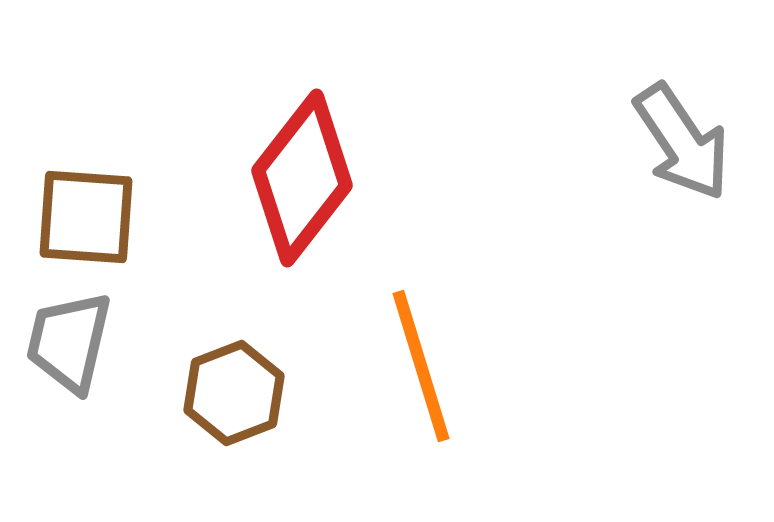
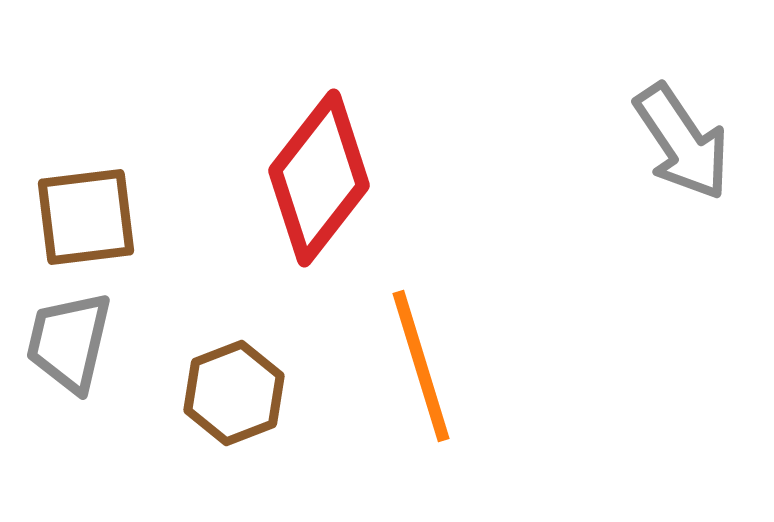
red diamond: moved 17 px right
brown square: rotated 11 degrees counterclockwise
